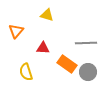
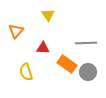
yellow triangle: moved 1 px right; rotated 40 degrees clockwise
